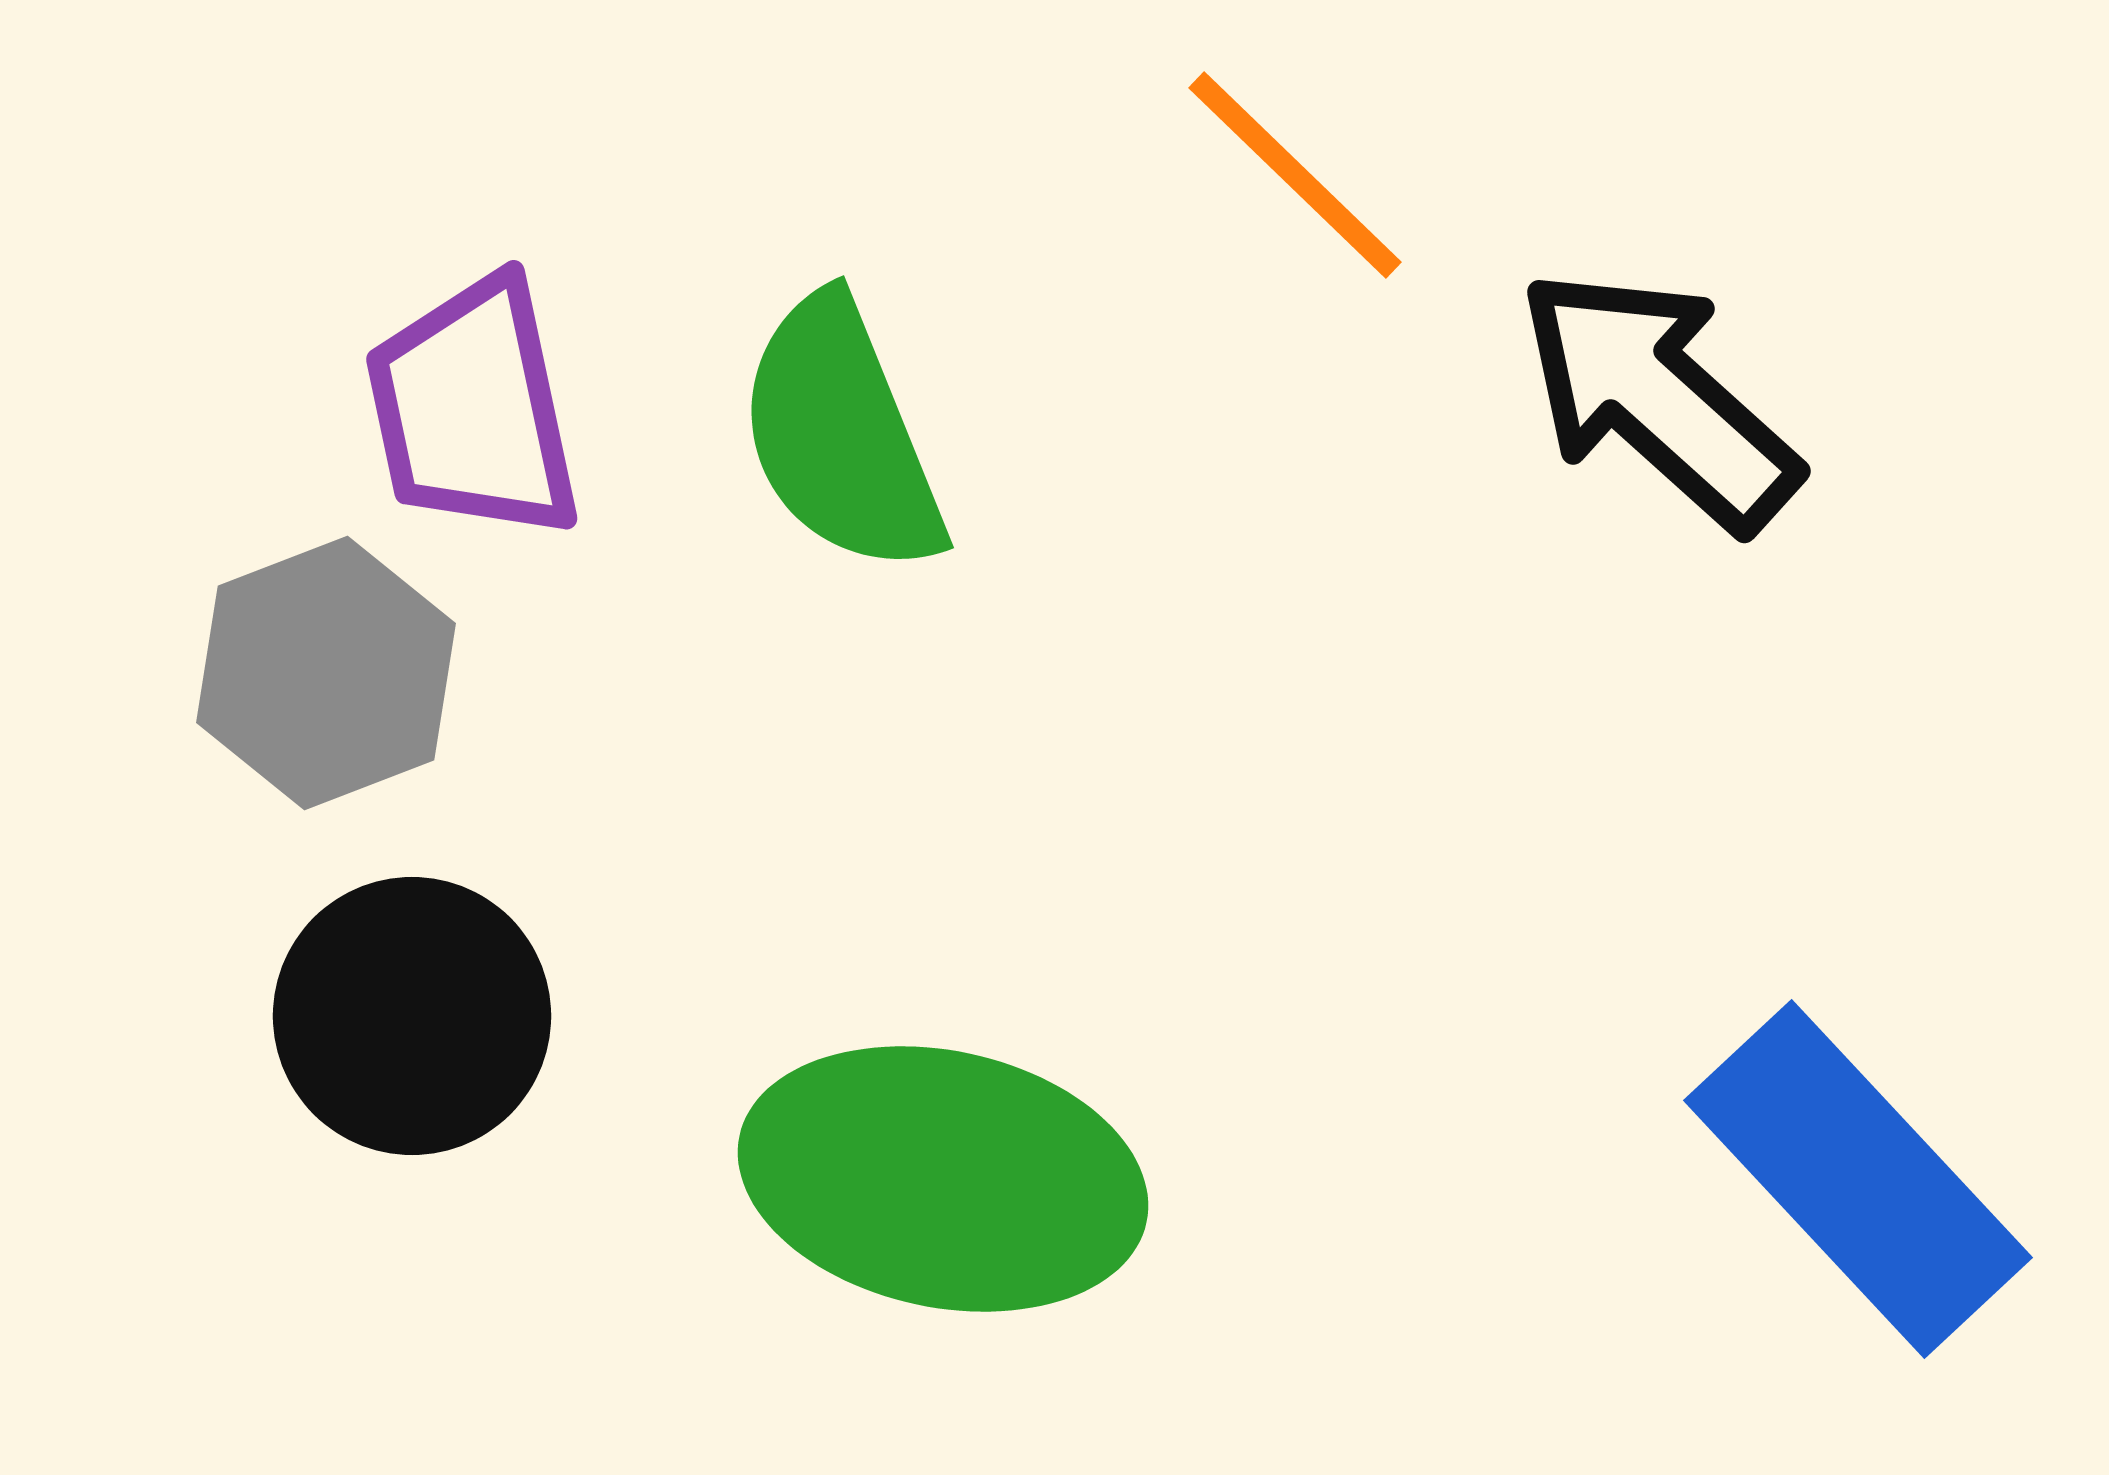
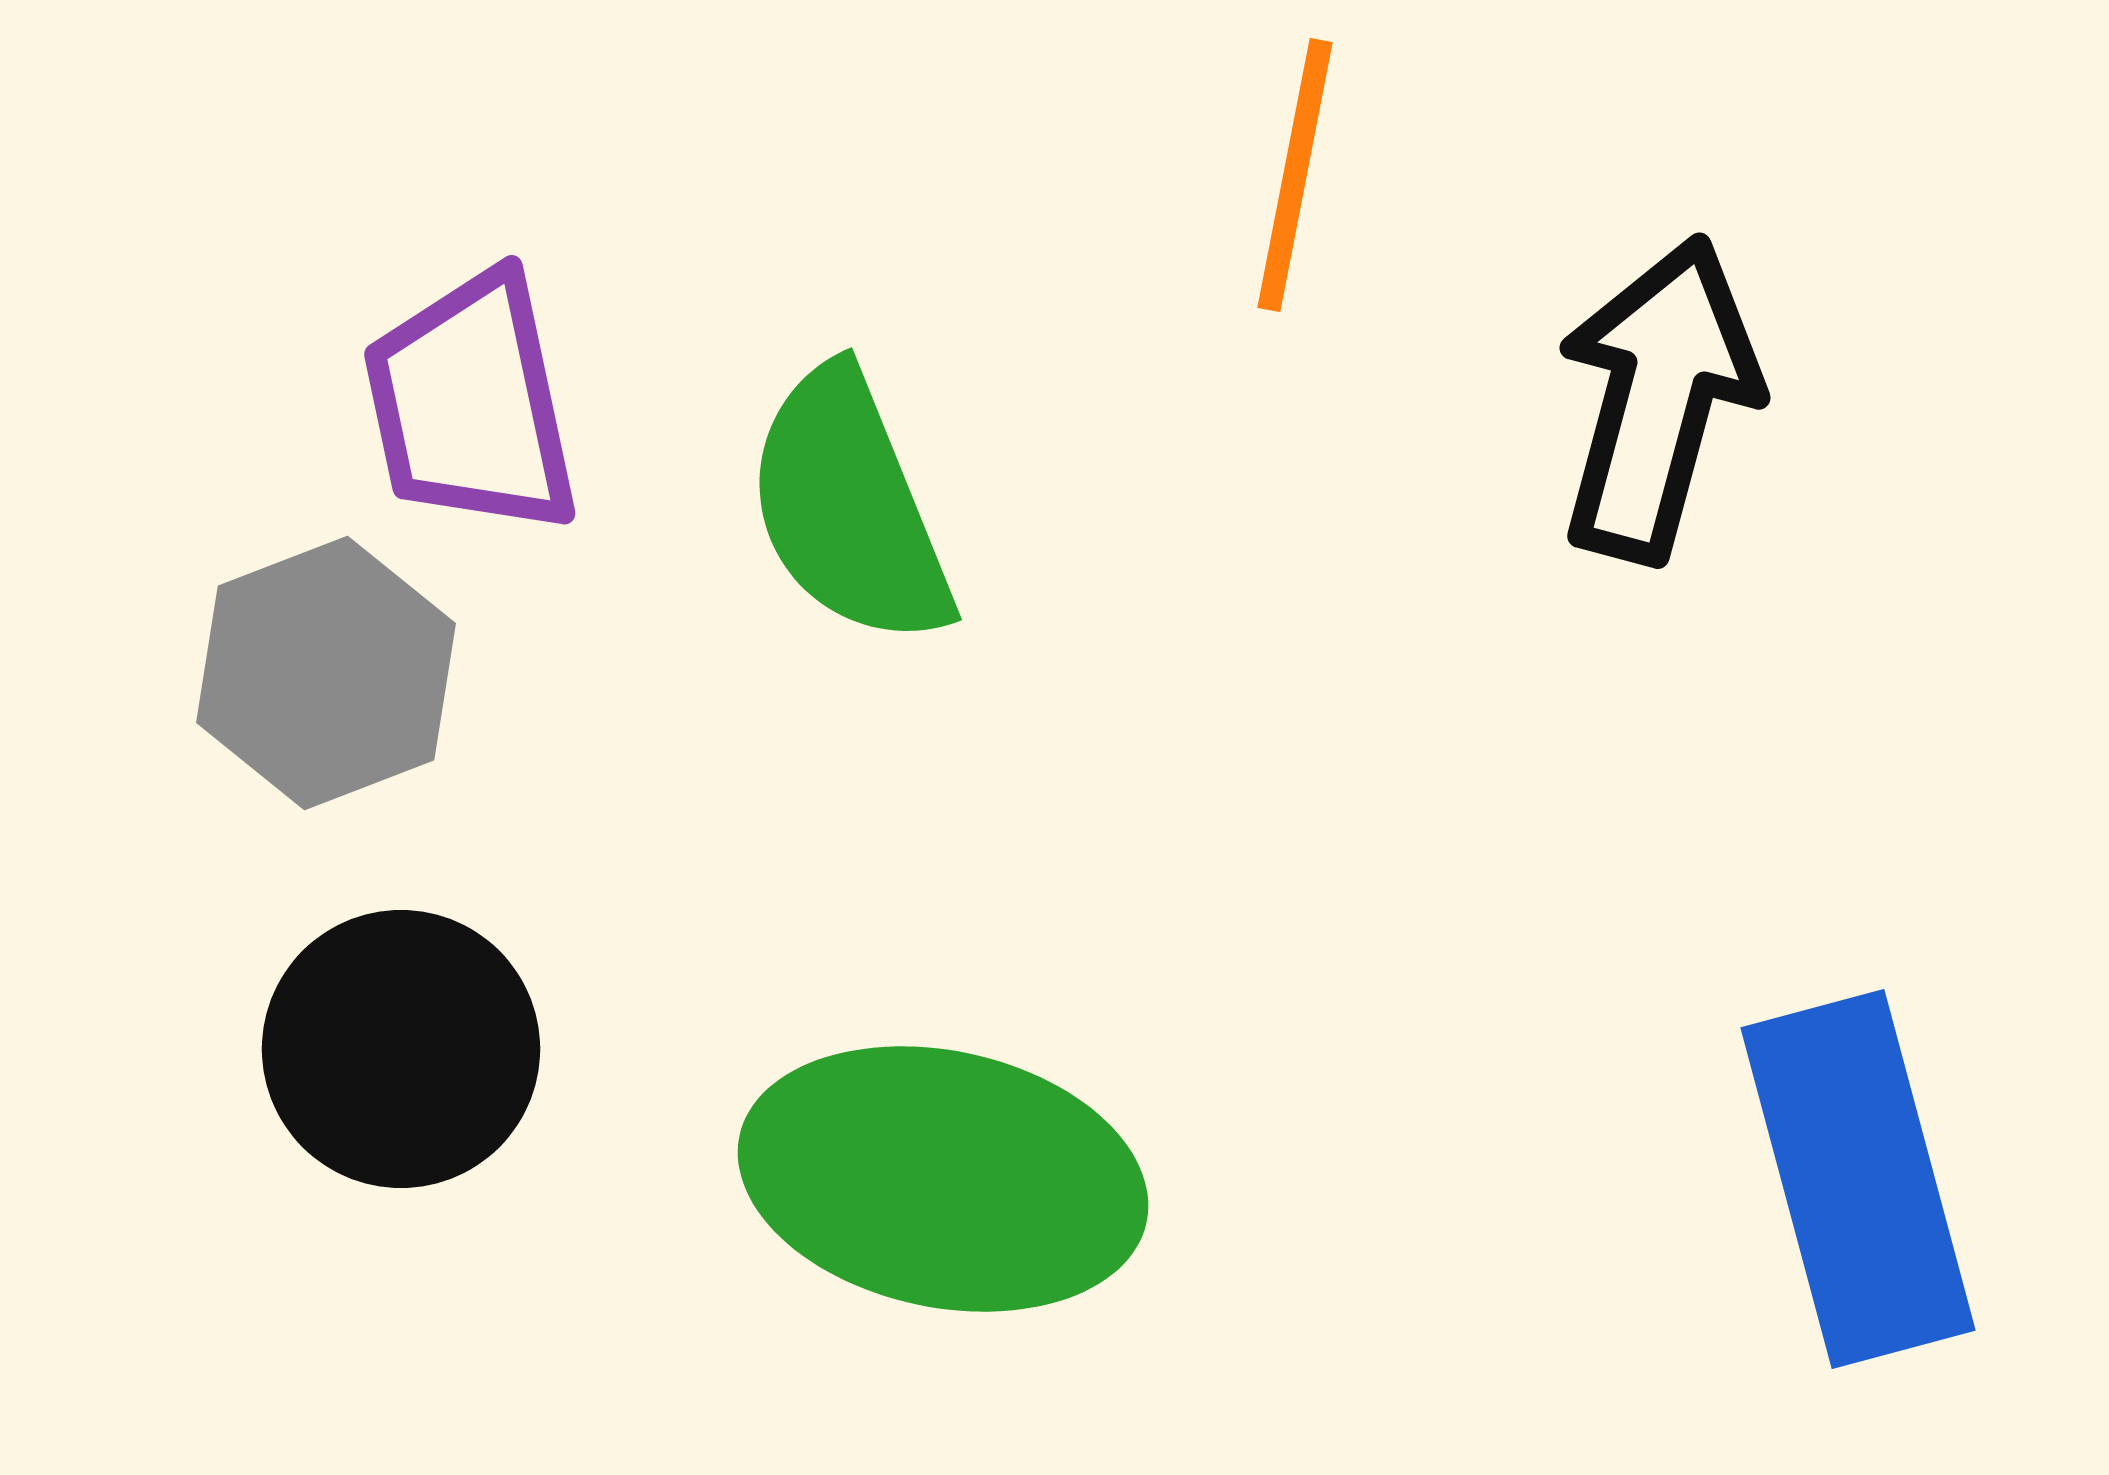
orange line: rotated 57 degrees clockwise
black arrow: rotated 63 degrees clockwise
purple trapezoid: moved 2 px left, 5 px up
green semicircle: moved 8 px right, 72 px down
black circle: moved 11 px left, 33 px down
blue rectangle: rotated 28 degrees clockwise
